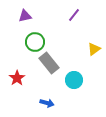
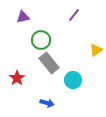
purple triangle: moved 2 px left, 1 px down
green circle: moved 6 px right, 2 px up
yellow triangle: moved 2 px right, 1 px down
cyan circle: moved 1 px left
